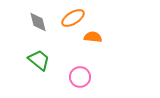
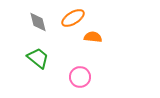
green trapezoid: moved 1 px left, 2 px up
